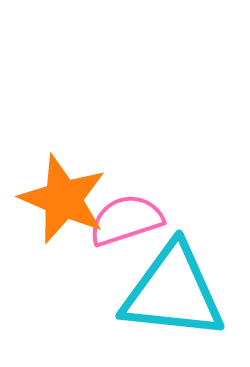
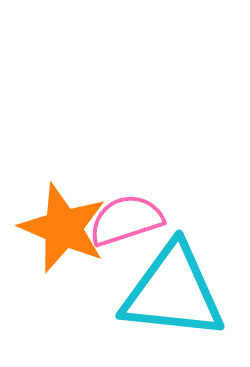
orange star: moved 29 px down
